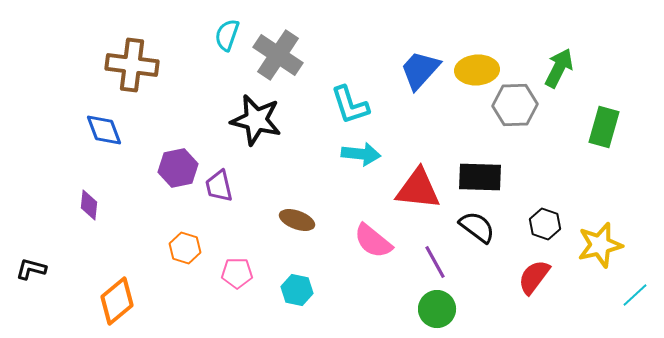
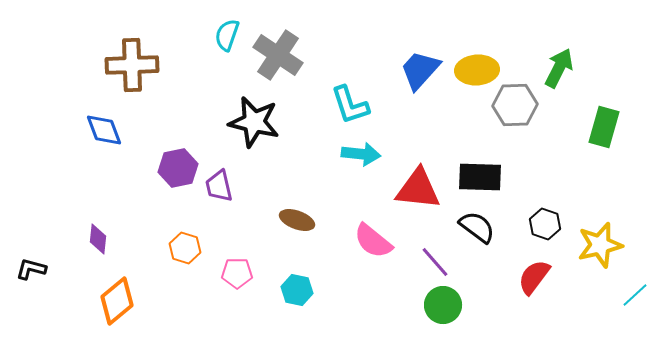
brown cross: rotated 9 degrees counterclockwise
black star: moved 2 px left, 2 px down
purple diamond: moved 9 px right, 34 px down
purple line: rotated 12 degrees counterclockwise
green circle: moved 6 px right, 4 px up
